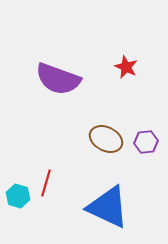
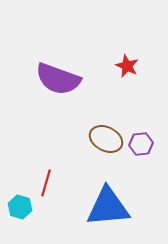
red star: moved 1 px right, 1 px up
purple hexagon: moved 5 px left, 2 px down
cyan hexagon: moved 2 px right, 11 px down
blue triangle: rotated 30 degrees counterclockwise
